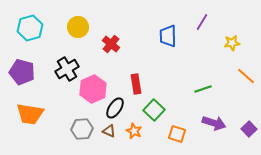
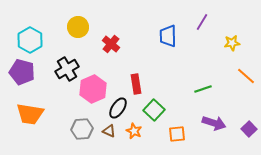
cyan hexagon: moved 12 px down; rotated 15 degrees counterclockwise
black ellipse: moved 3 px right
orange square: rotated 24 degrees counterclockwise
